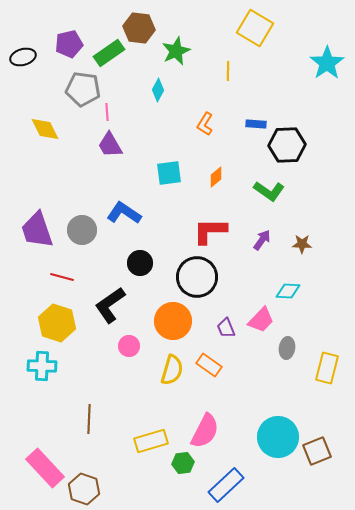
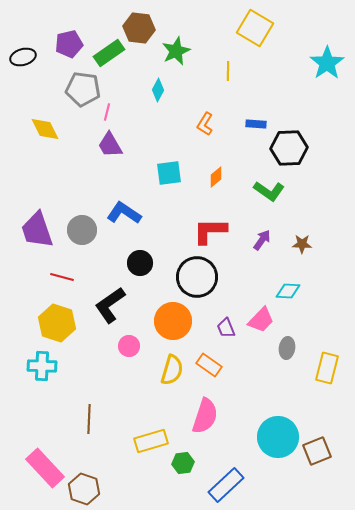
pink line at (107, 112): rotated 18 degrees clockwise
black hexagon at (287, 145): moved 2 px right, 3 px down
pink semicircle at (205, 431): moved 15 px up; rotated 9 degrees counterclockwise
